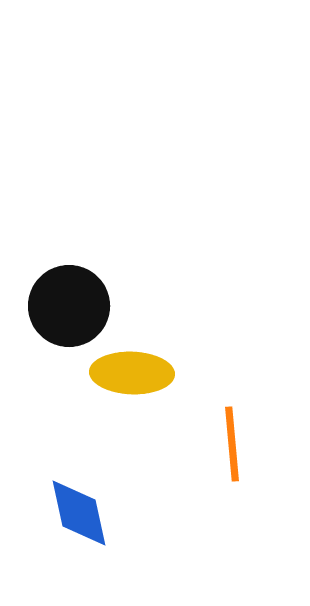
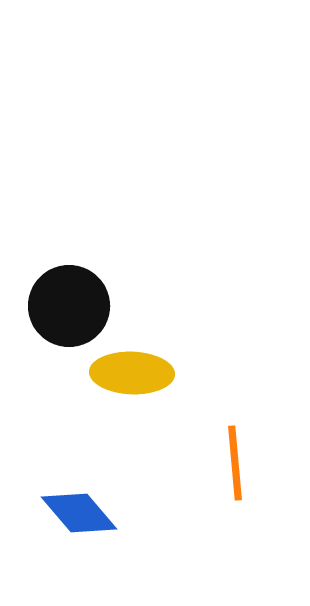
orange line: moved 3 px right, 19 px down
blue diamond: rotated 28 degrees counterclockwise
